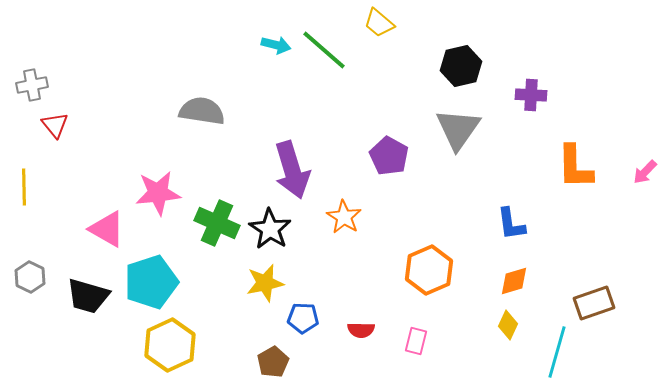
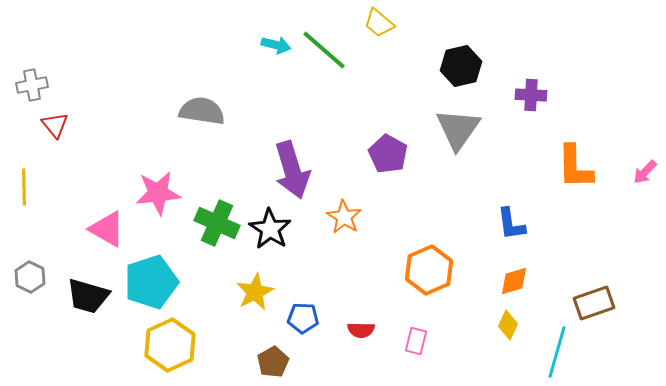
purple pentagon: moved 1 px left, 2 px up
yellow star: moved 10 px left, 9 px down; rotated 15 degrees counterclockwise
